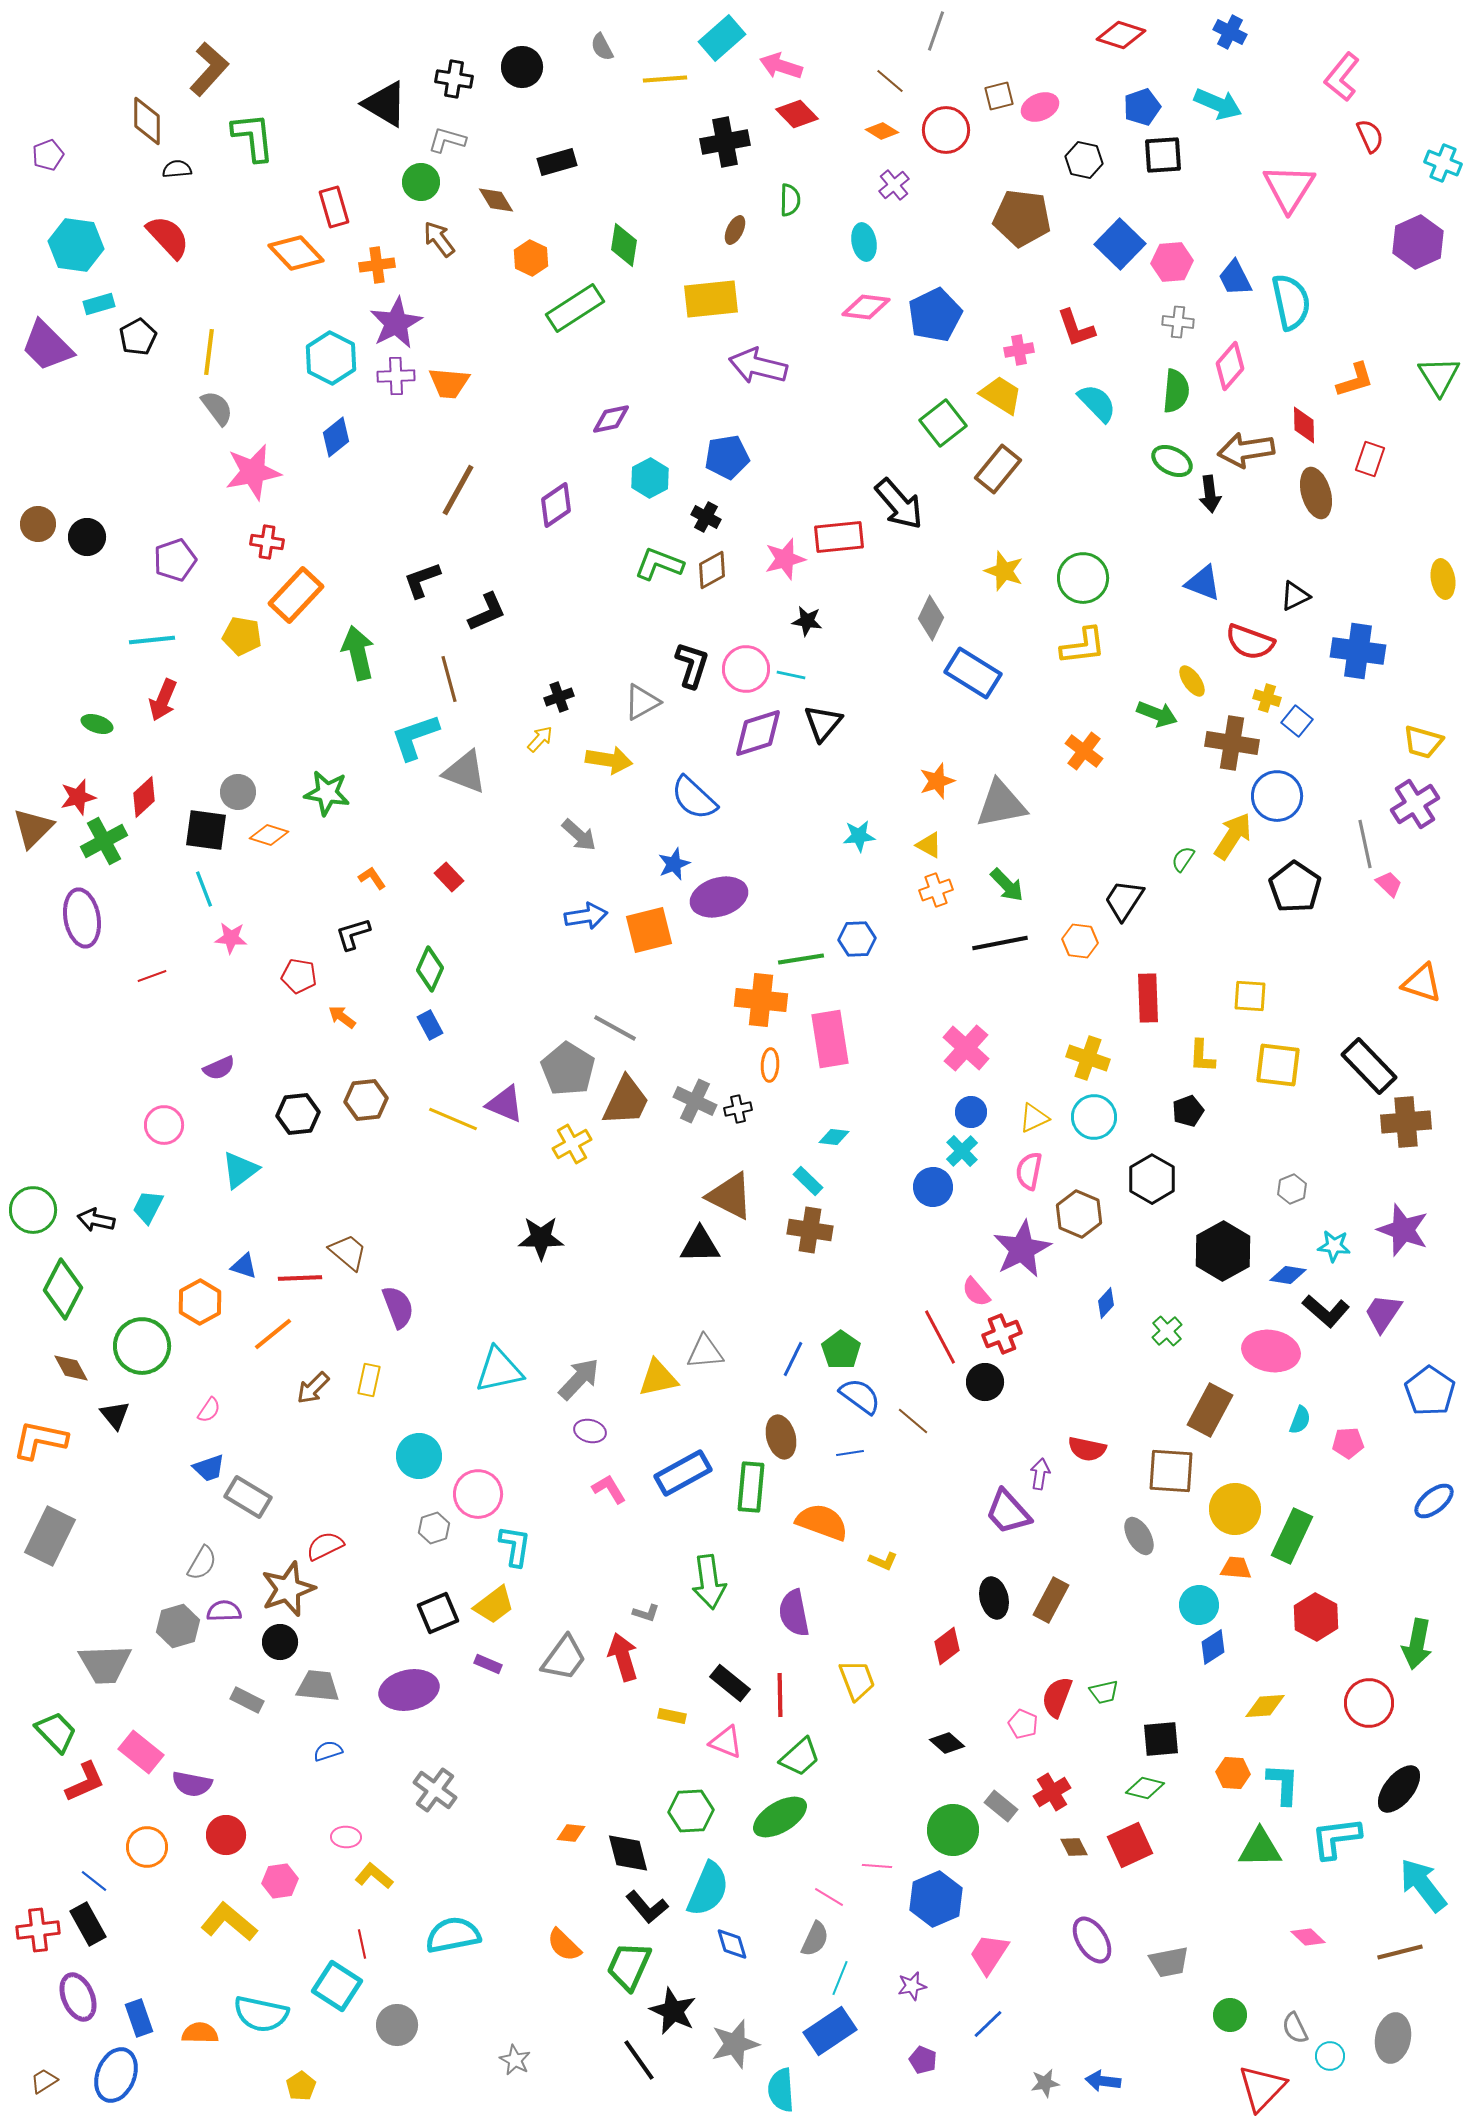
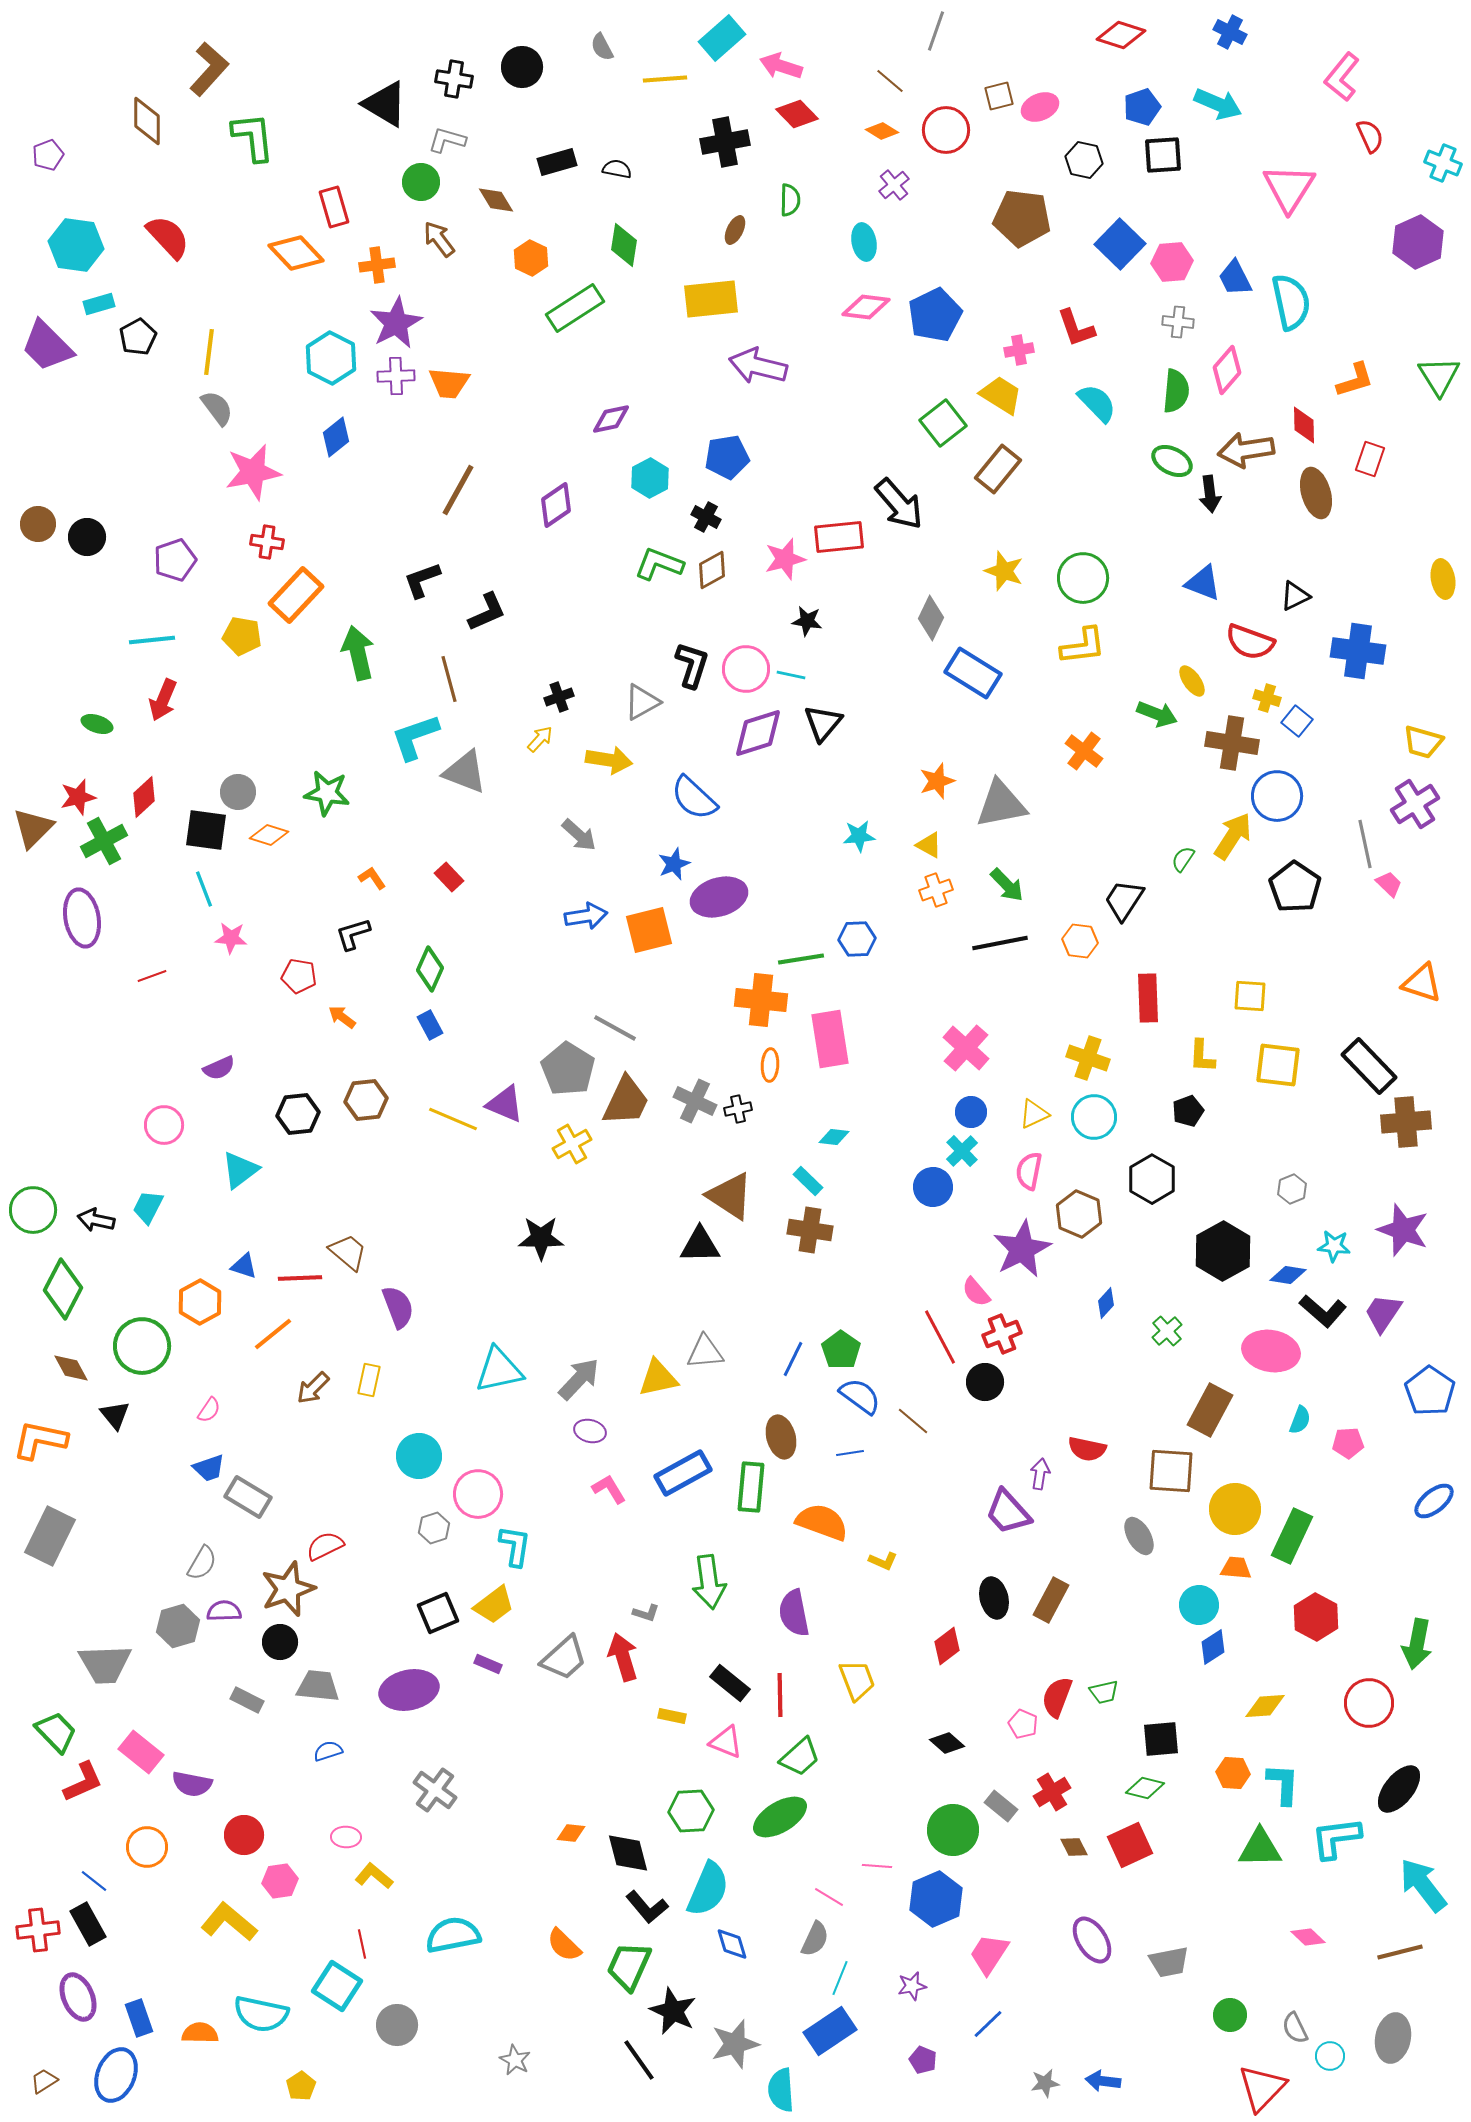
black semicircle at (177, 169): moved 440 px right; rotated 16 degrees clockwise
pink diamond at (1230, 366): moved 3 px left, 4 px down
yellow triangle at (1034, 1118): moved 4 px up
brown triangle at (730, 1196): rotated 6 degrees clockwise
black L-shape at (1326, 1311): moved 3 px left
gray trapezoid at (564, 1658): rotated 12 degrees clockwise
red L-shape at (85, 1782): moved 2 px left
red circle at (226, 1835): moved 18 px right
